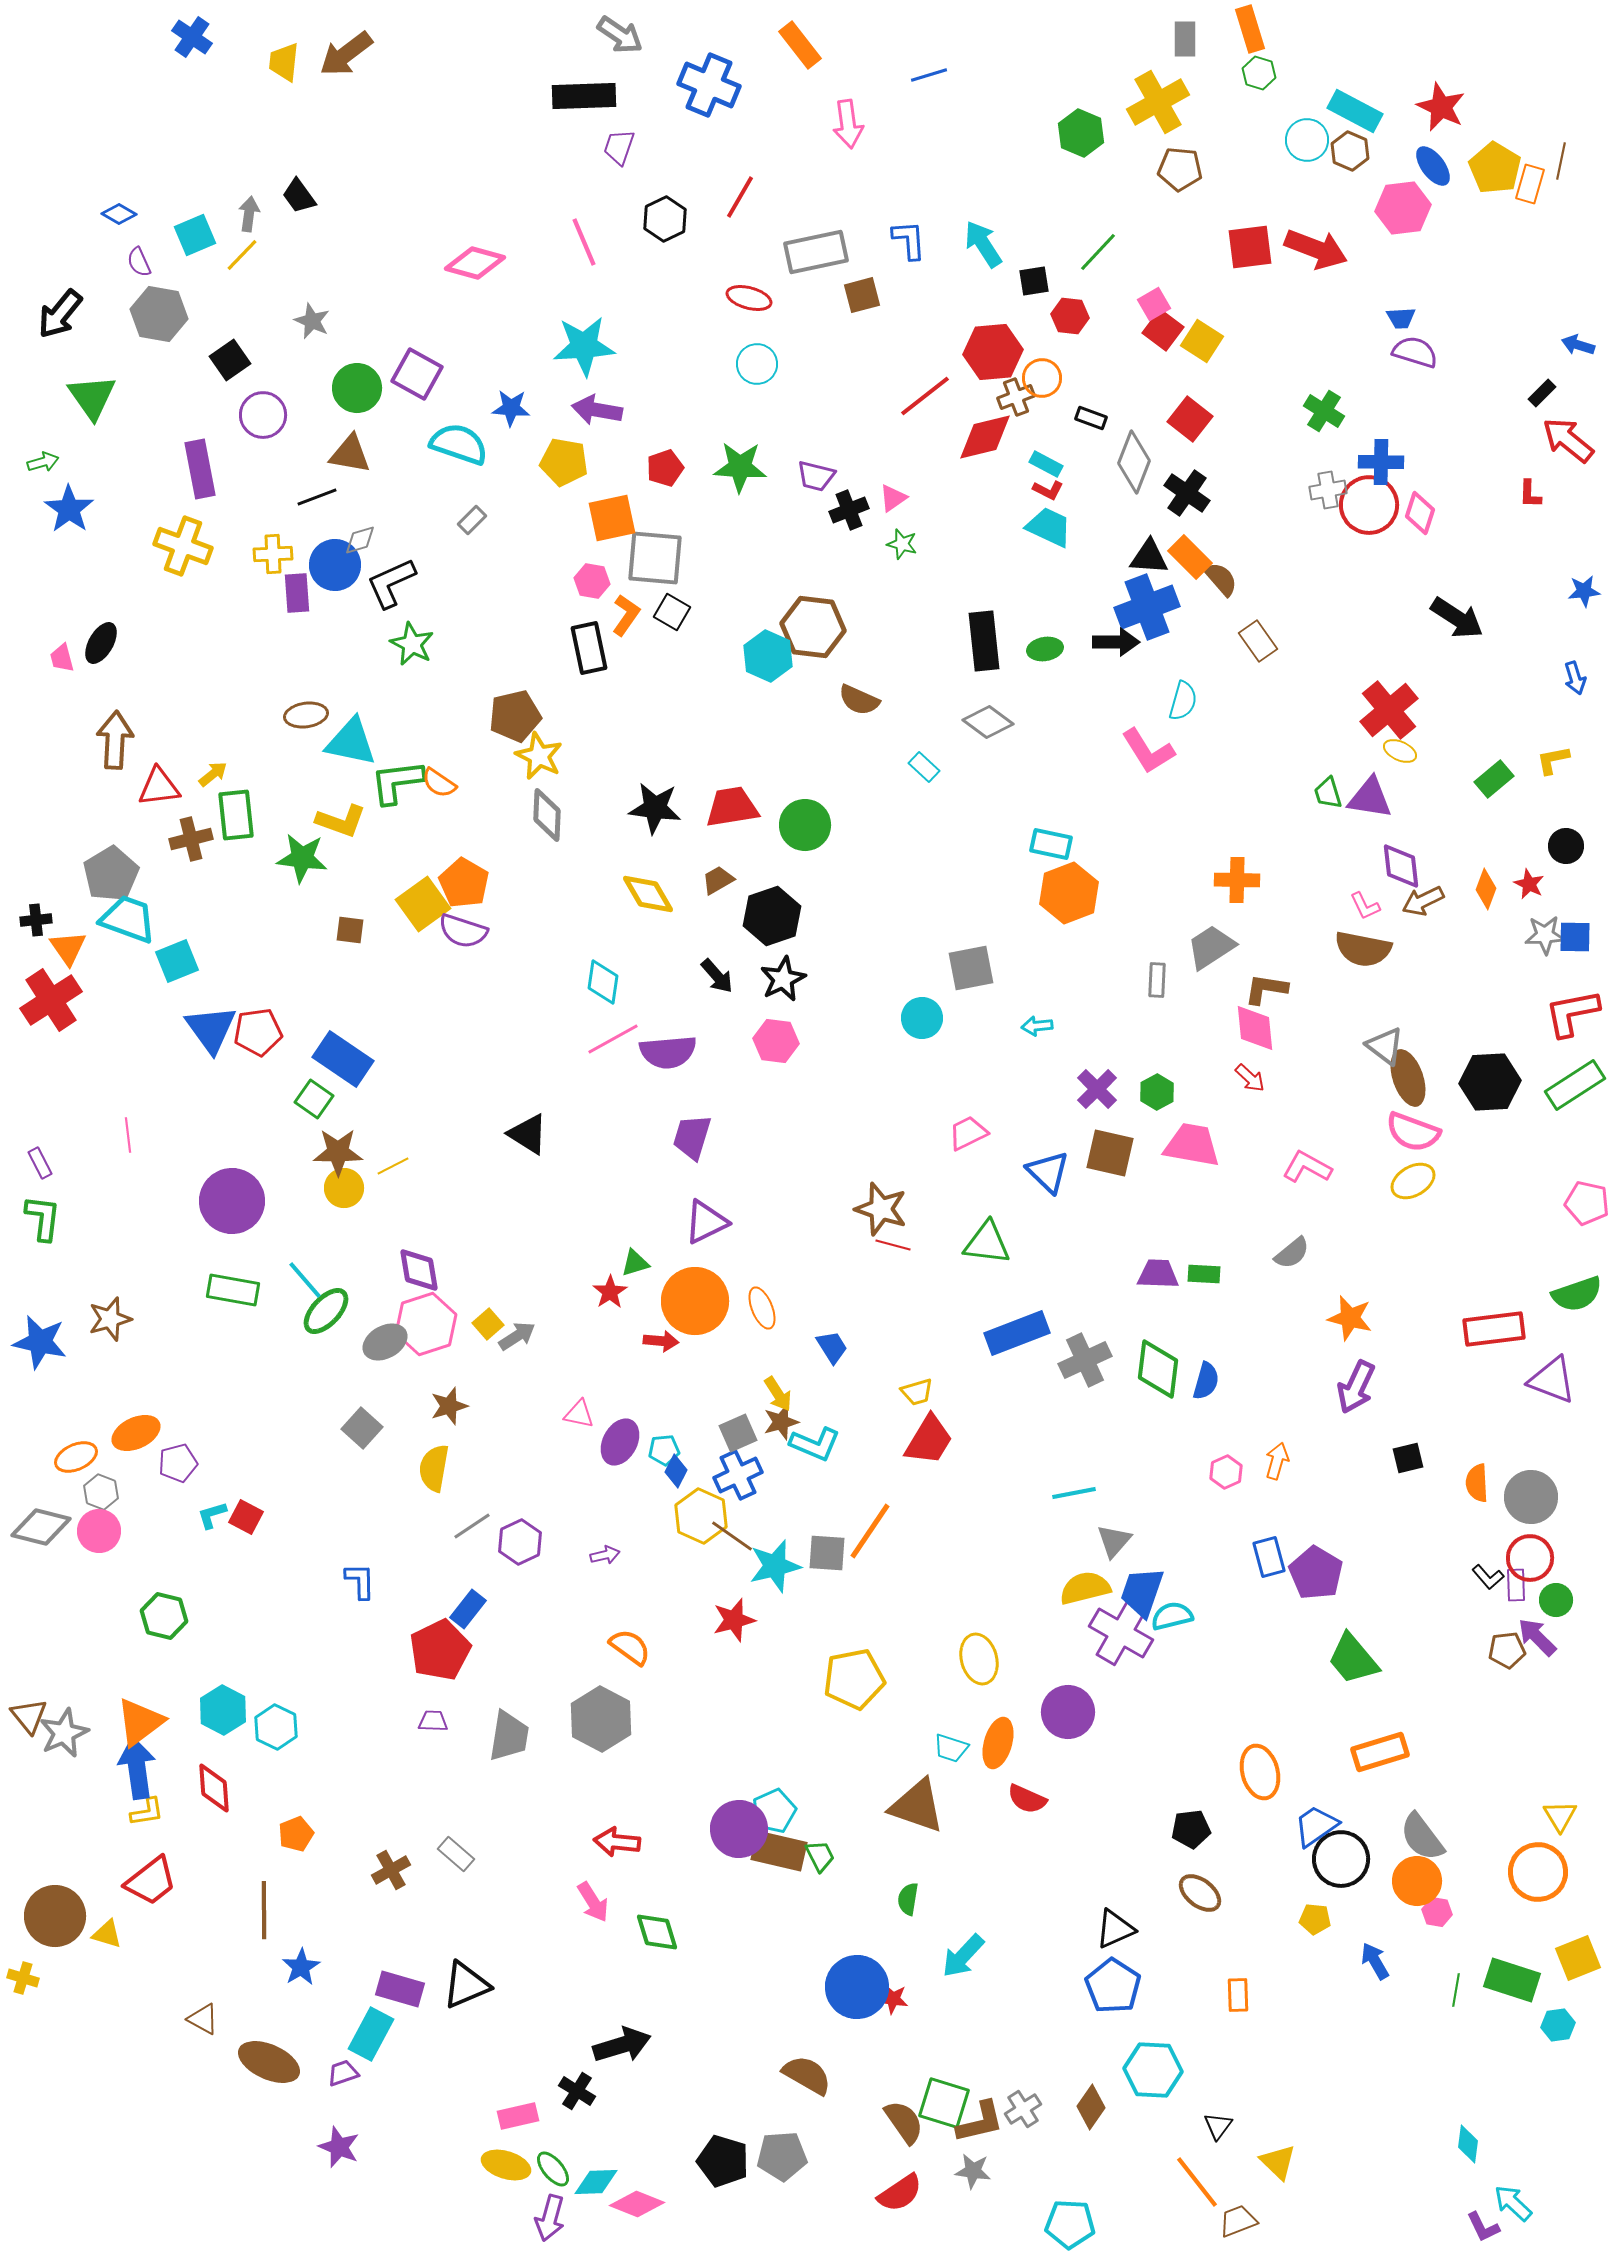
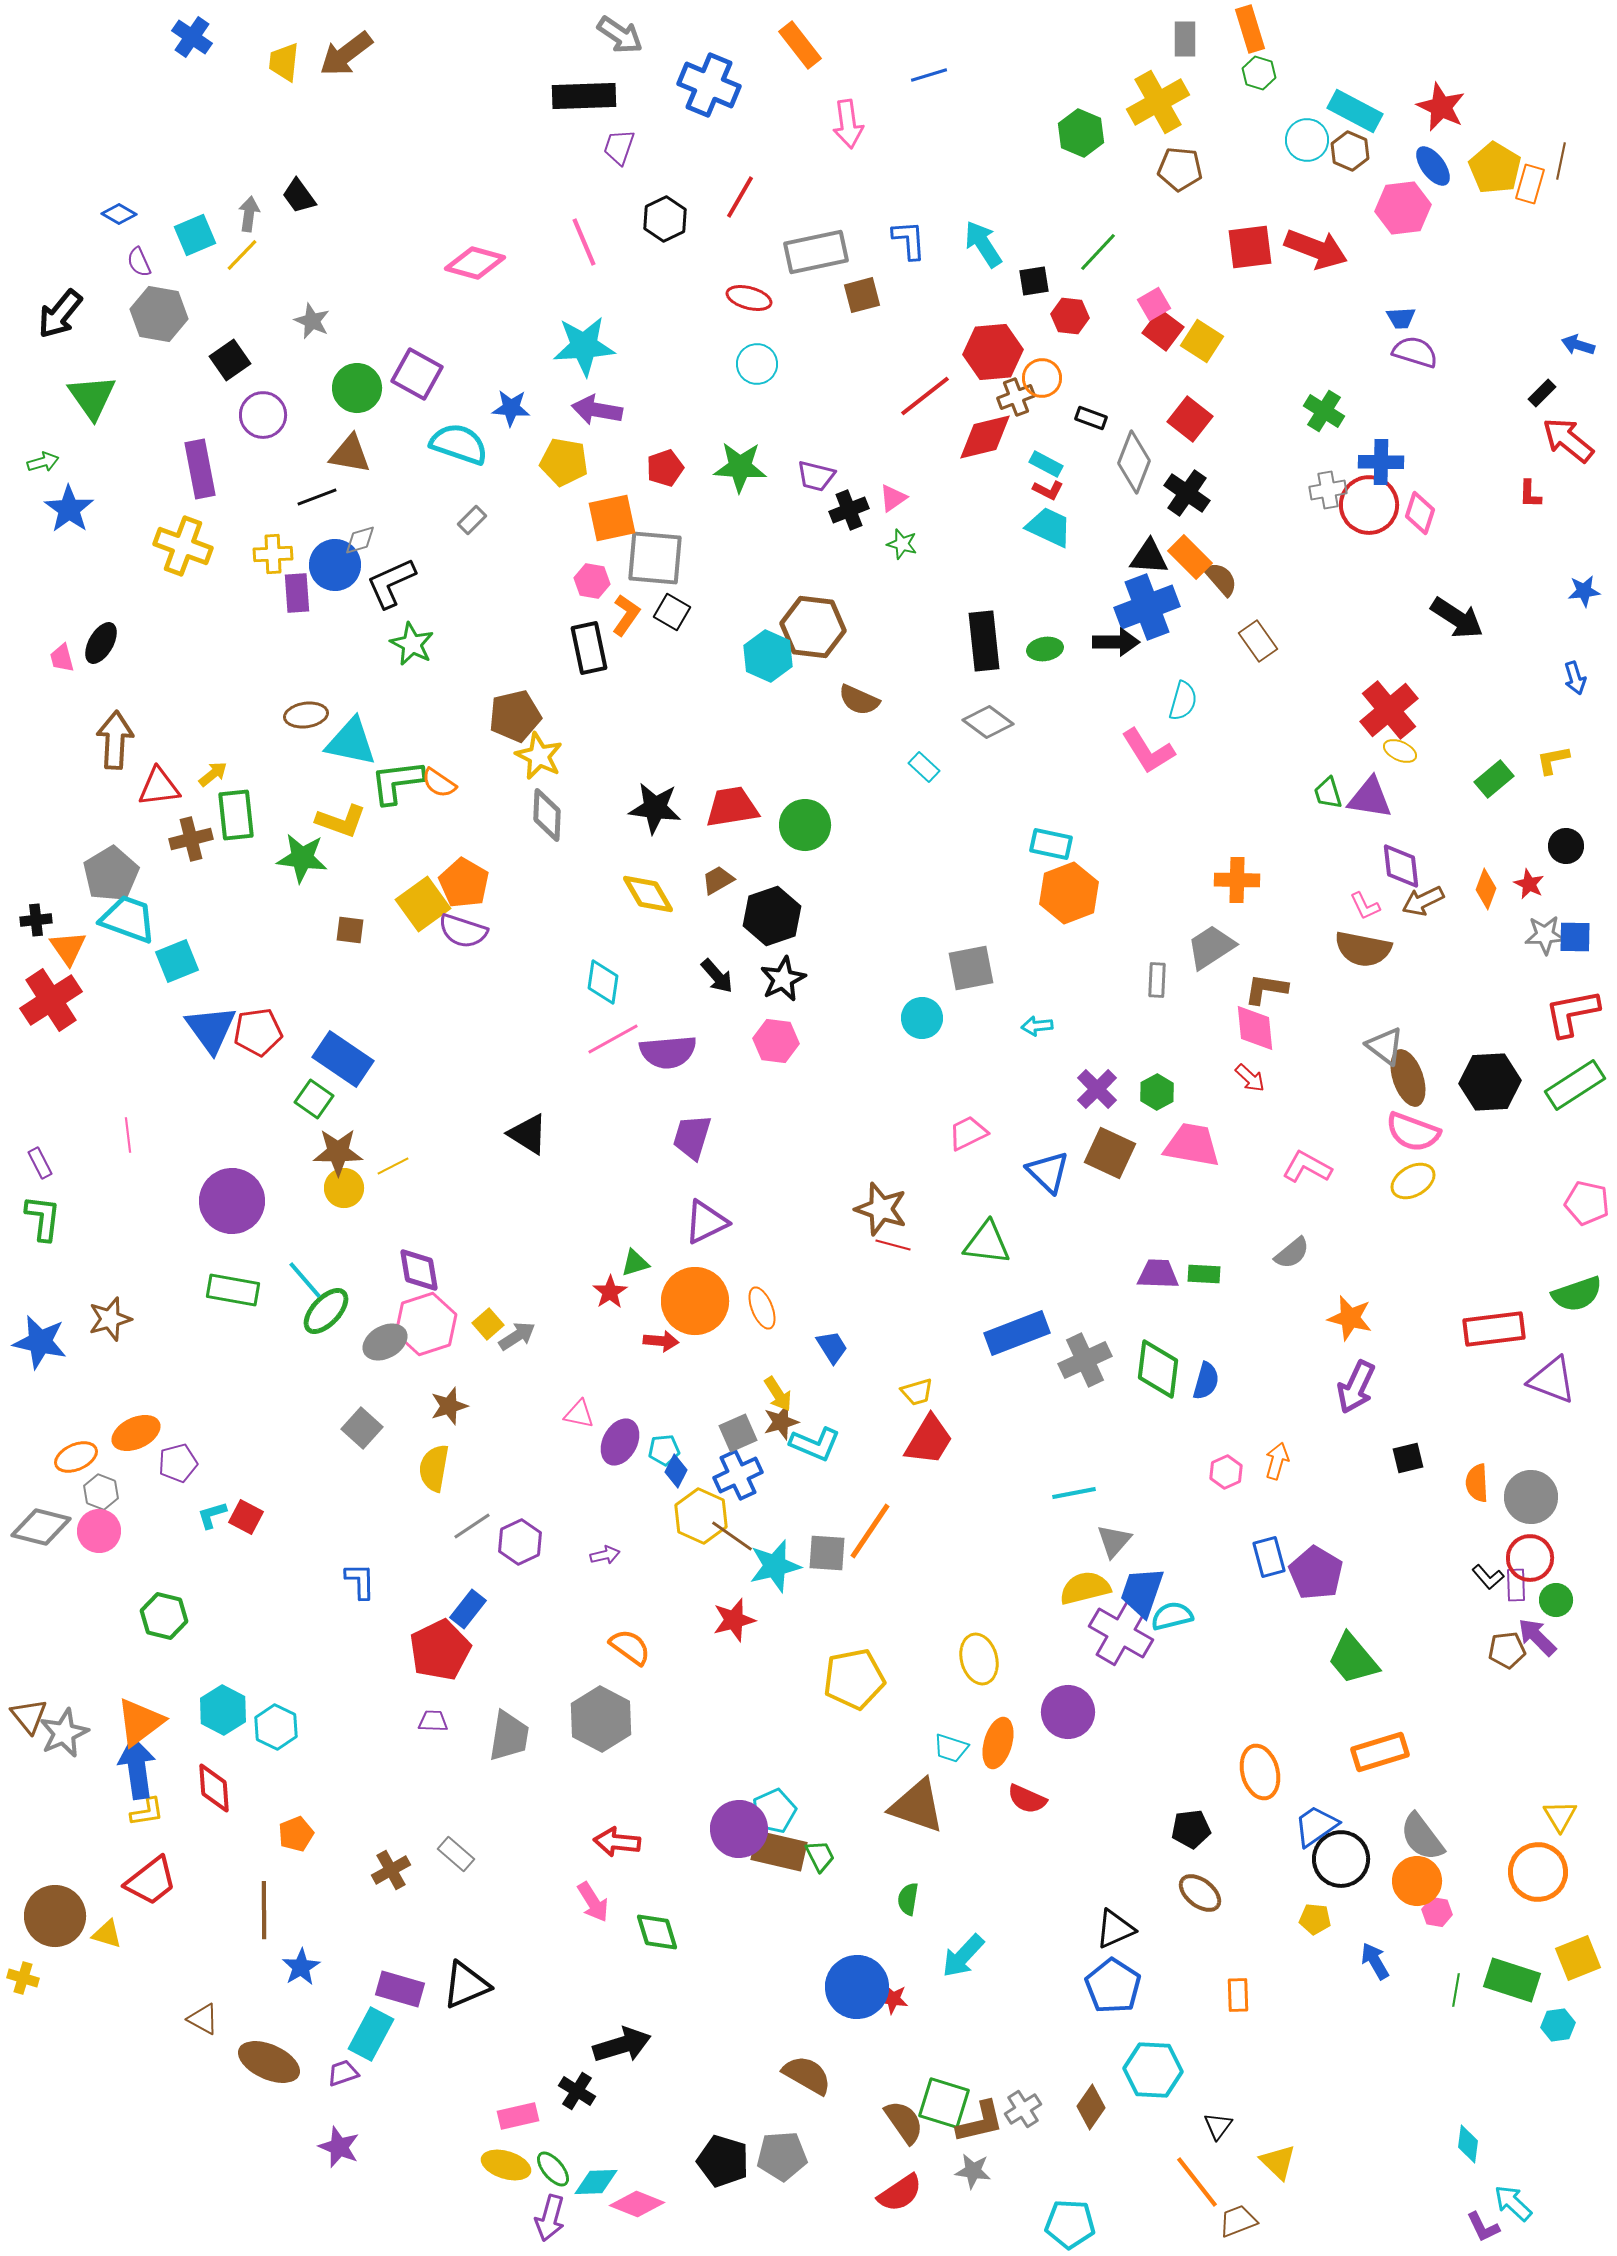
brown square at (1110, 1153): rotated 12 degrees clockwise
